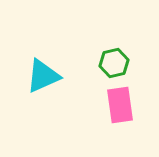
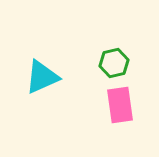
cyan triangle: moved 1 px left, 1 px down
